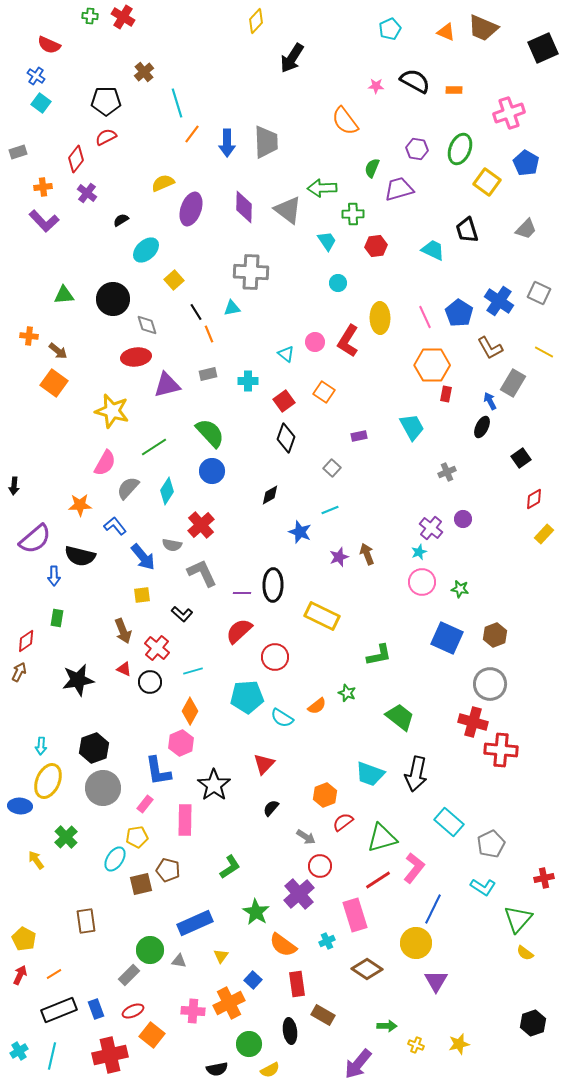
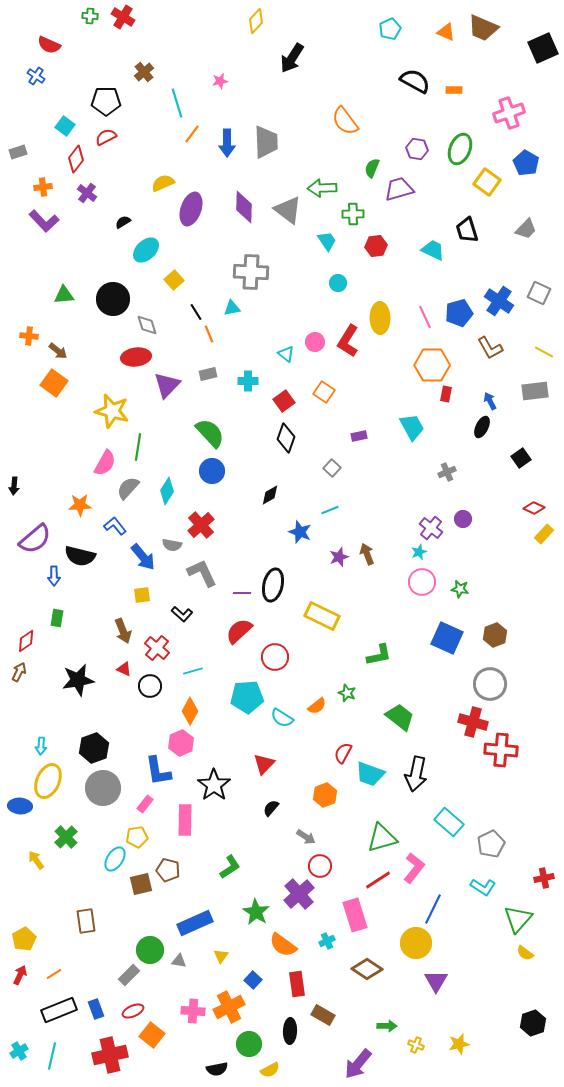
pink star at (376, 86): moved 156 px left, 5 px up; rotated 14 degrees counterclockwise
cyan square at (41, 103): moved 24 px right, 23 px down
black semicircle at (121, 220): moved 2 px right, 2 px down
blue pentagon at (459, 313): rotated 24 degrees clockwise
gray rectangle at (513, 383): moved 22 px right, 8 px down; rotated 52 degrees clockwise
purple triangle at (167, 385): rotated 32 degrees counterclockwise
green line at (154, 447): moved 16 px left; rotated 48 degrees counterclockwise
red diamond at (534, 499): moved 9 px down; rotated 55 degrees clockwise
black ellipse at (273, 585): rotated 12 degrees clockwise
black circle at (150, 682): moved 4 px down
red semicircle at (343, 822): moved 69 px up; rotated 25 degrees counterclockwise
yellow pentagon at (24, 939): rotated 15 degrees clockwise
orange cross at (229, 1003): moved 4 px down
black ellipse at (290, 1031): rotated 10 degrees clockwise
